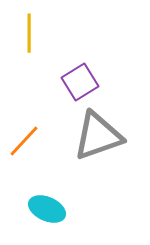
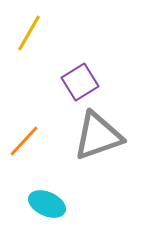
yellow line: rotated 30 degrees clockwise
cyan ellipse: moved 5 px up
